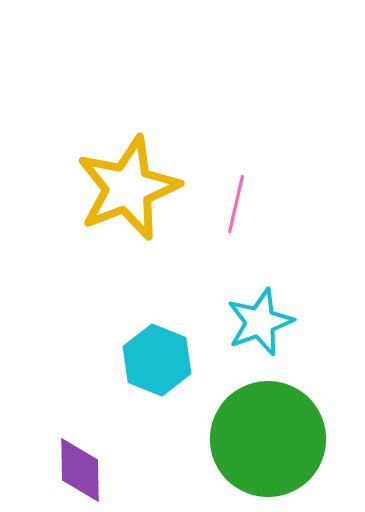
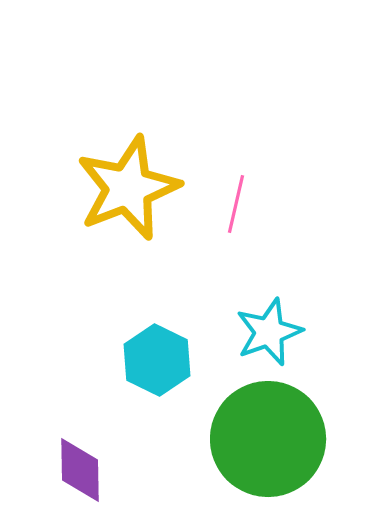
cyan star: moved 9 px right, 10 px down
cyan hexagon: rotated 4 degrees clockwise
